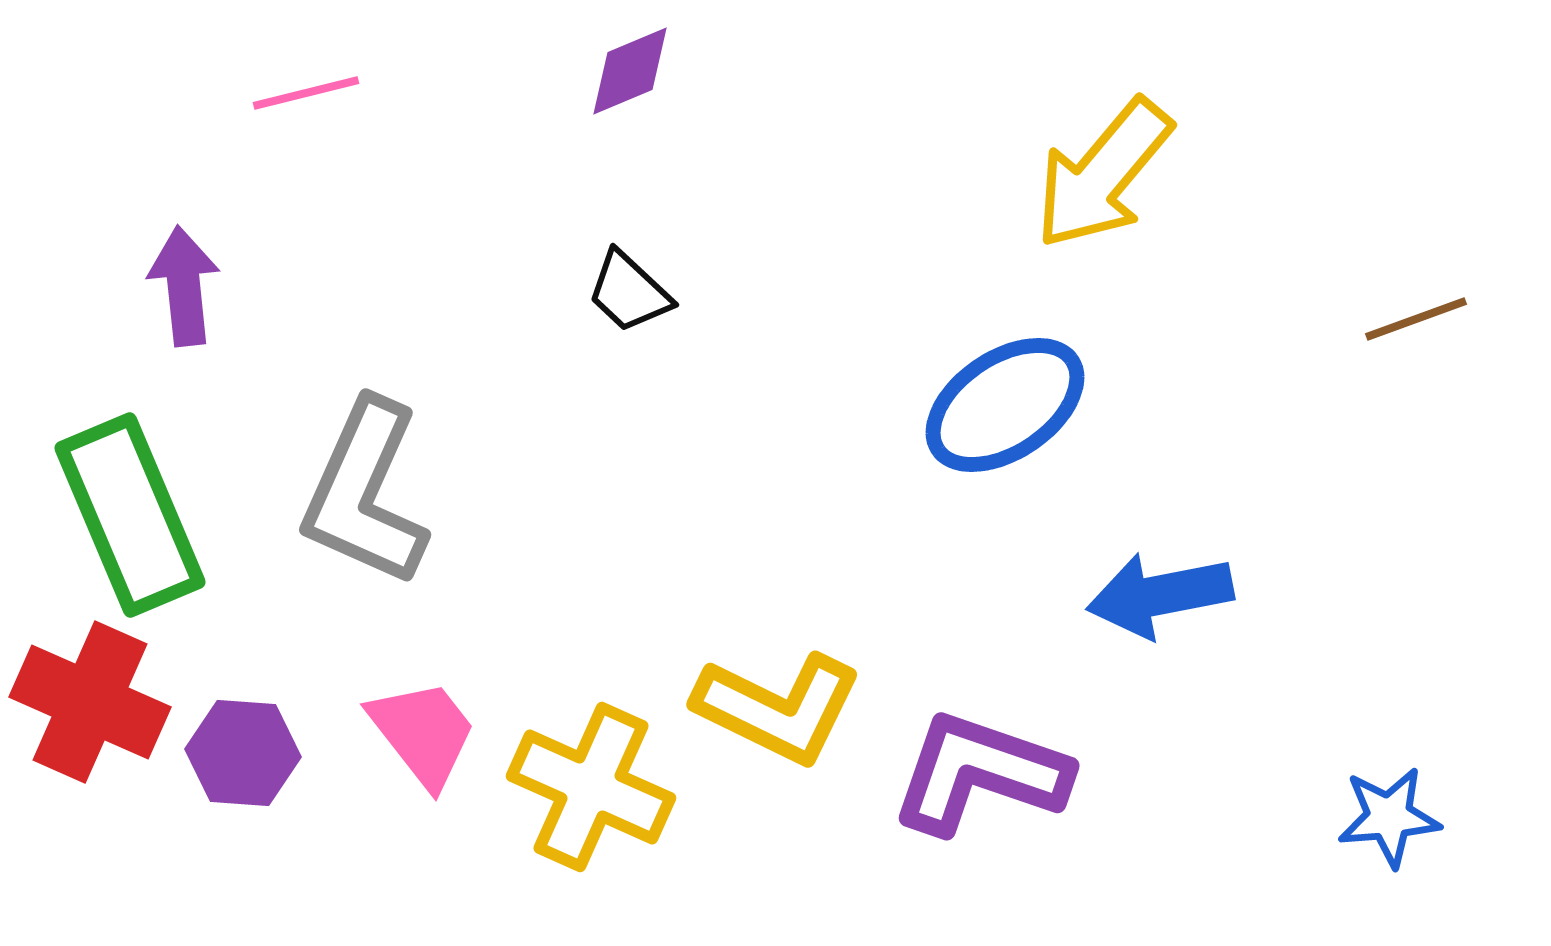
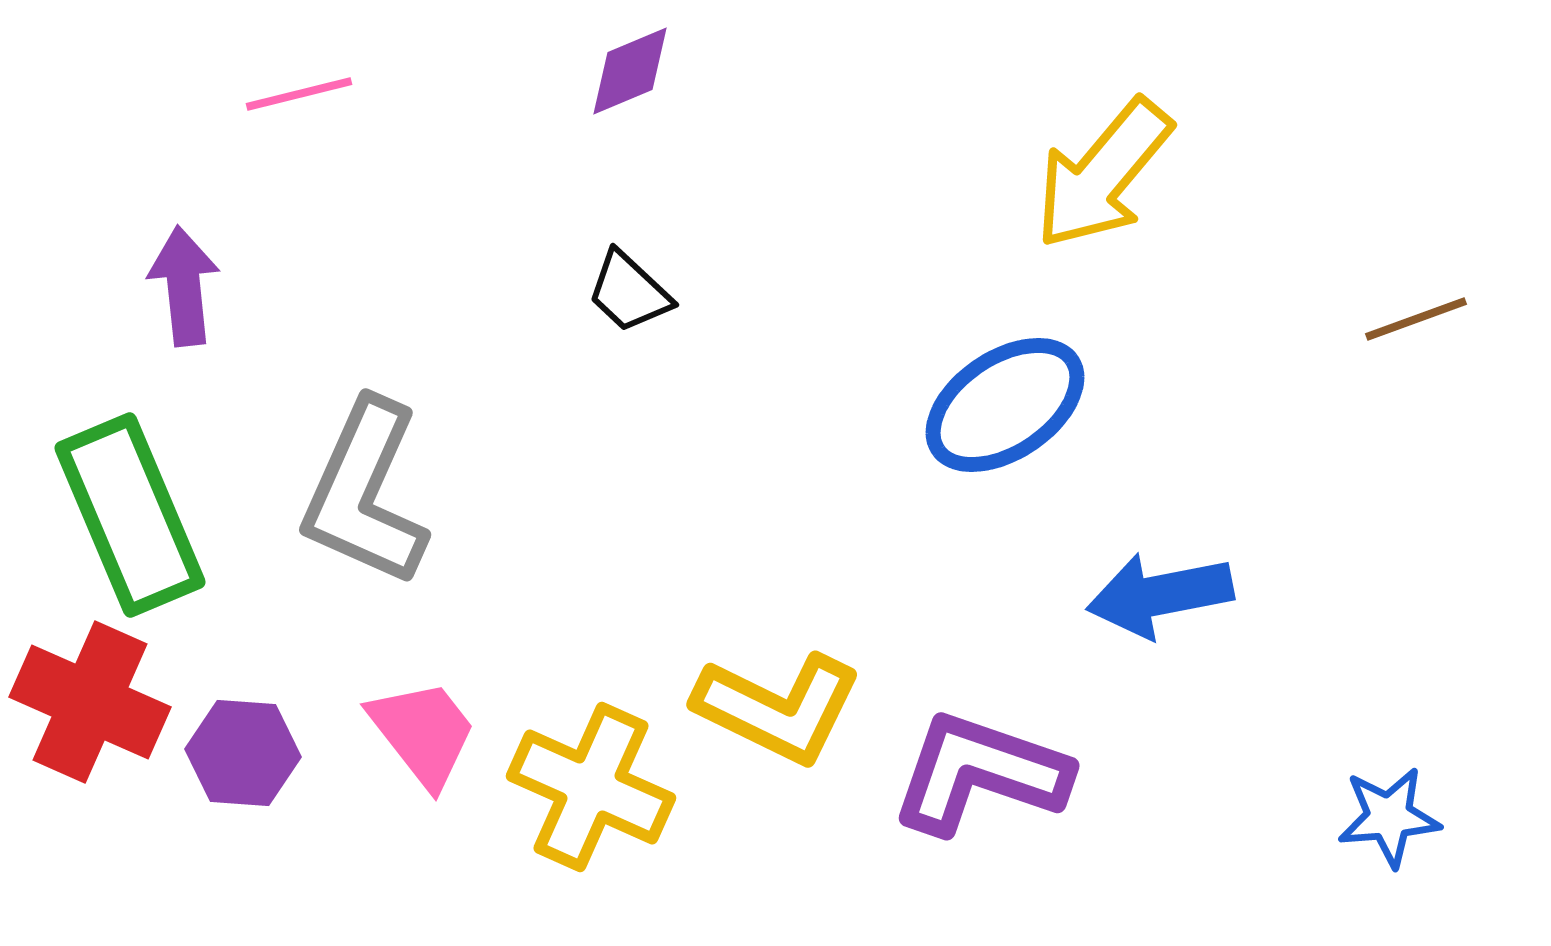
pink line: moved 7 px left, 1 px down
